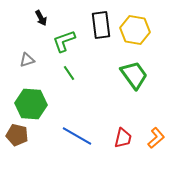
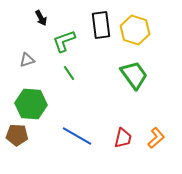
yellow hexagon: rotated 8 degrees clockwise
brown pentagon: rotated 10 degrees counterclockwise
